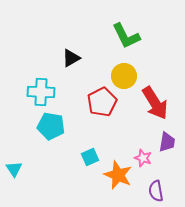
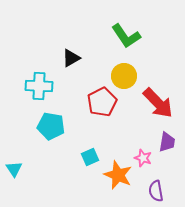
green L-shape: rotated 8 degrees counterclockwise
cyan cross: moved 2 px left, 6 px up
red arrow: moved 3 px right; rotated 12 degrees counterclockwise
